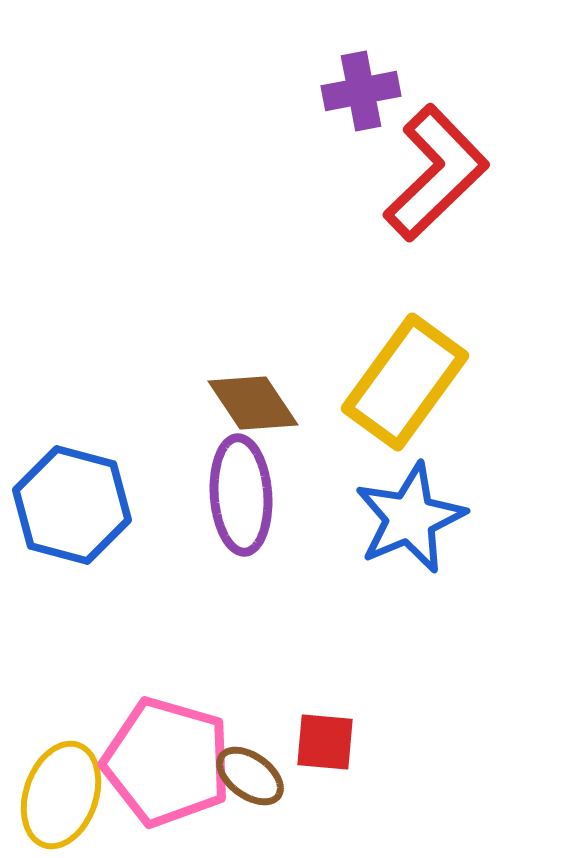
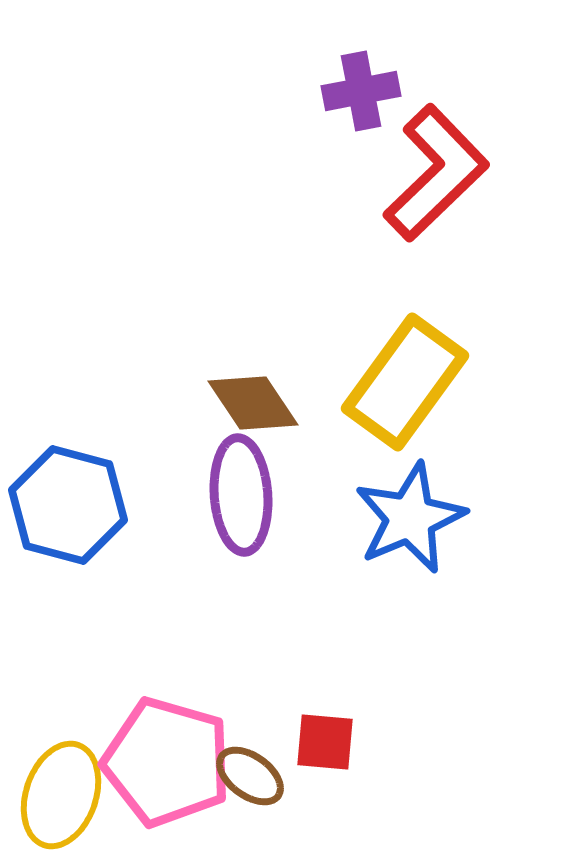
blue hexagon: moved 4 px left
